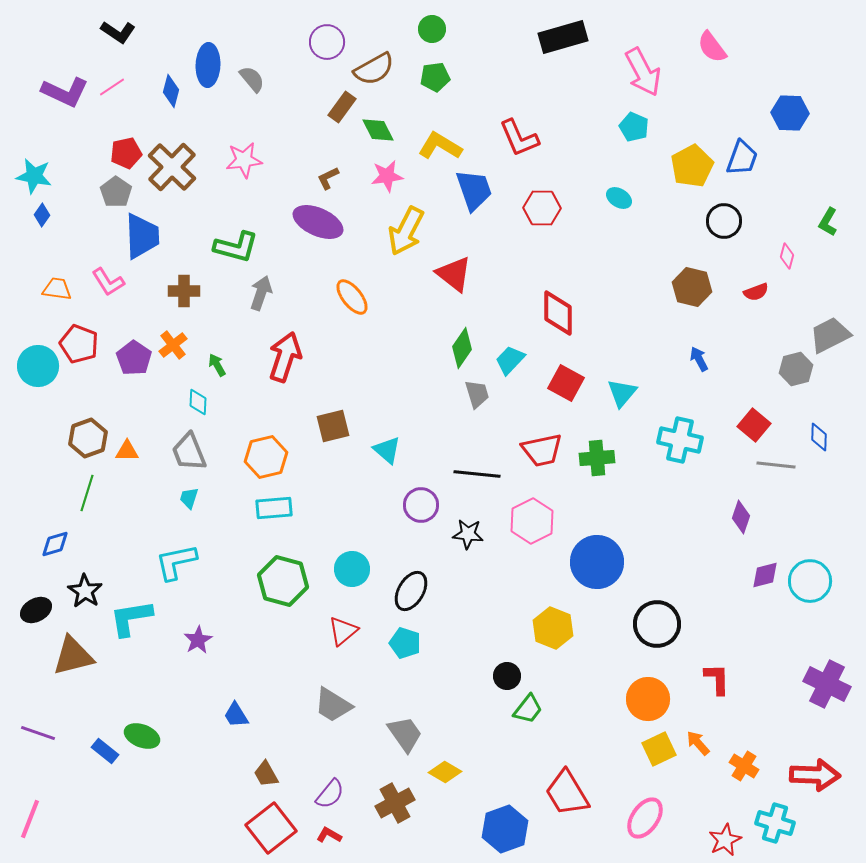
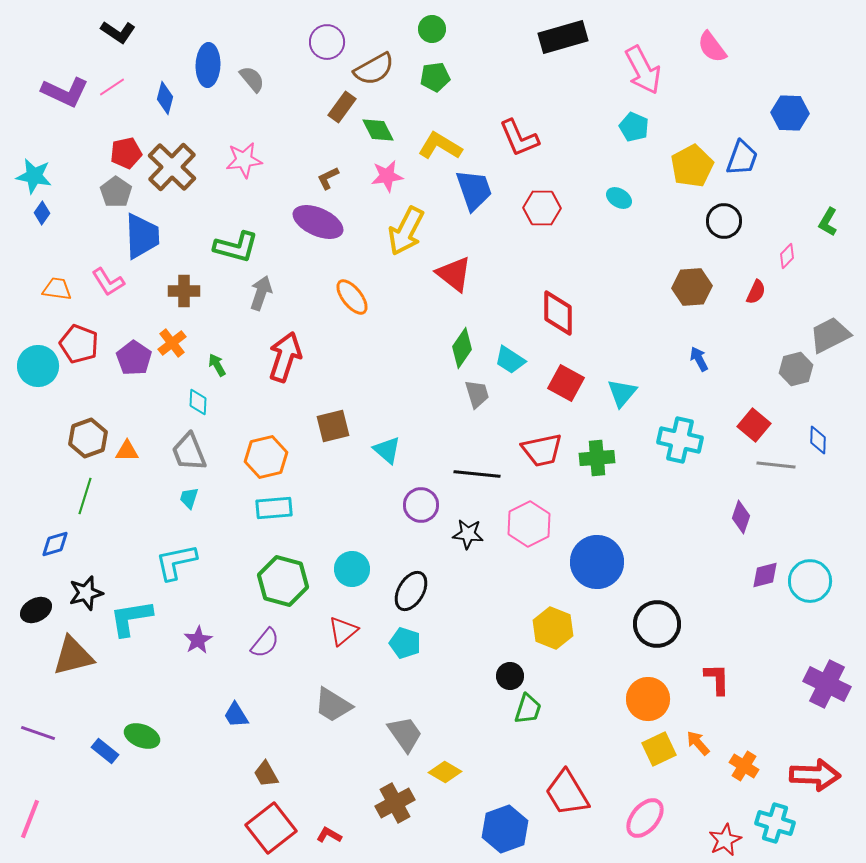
pink arrow at (643, 72): moved 2 px up
blue diamond at (171, 91): moved 6 px left, 7 px down
blue diamond at (42, 215): moved 2 px up
pink diamond at (787, 256): rotated 30 degrees clockwise
brown hexagon at (692, 287): rotated 18 degrees counterclockwise
red semicircle at (756, 292): rotated 45 degrees counterclockwise
orange cross at (173, 345): moved 1 px left, 2 px up
cyan trapezoid at (510, 360): rotated 100 degrees counterclockwise
blue diamond at (819, 437): moved 1 px left, 3 px down
green line at (87, 493): moved 2 px left, 3 px down
pink hexagon at (532, 521): moved 3 px left, 3 px down
black star at (85, 591): moved 1 px right, 2 px down; rotated 24 degrees clockwise
black circle at (507, 676): moved 3 px right
green trapezoid at (528, 709): rotated 20 degrees counterclockwise
purple semicircle at (330, 794): moved 65 px left, 151 px up
pink ellipse at (645, 818): rotated 6 degrees clockwise
